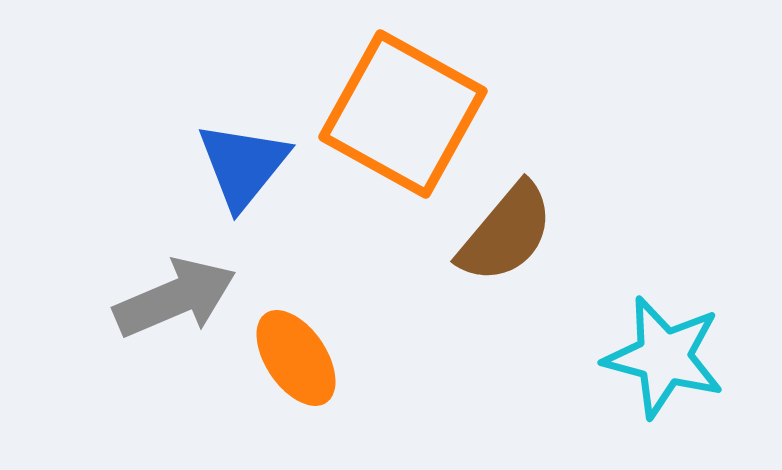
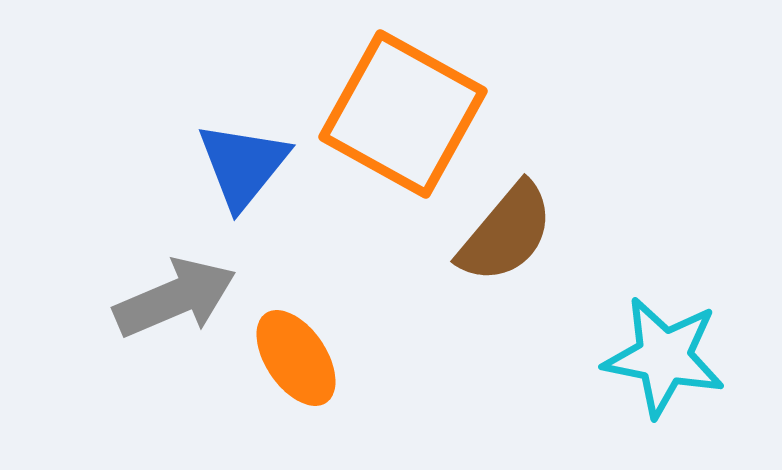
cyan star: rotated 4 degrees counterclockwise
